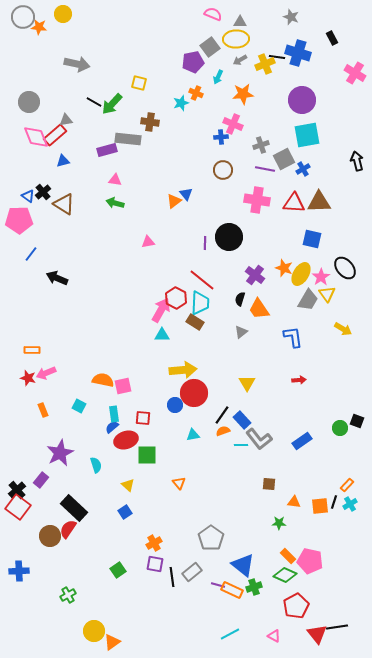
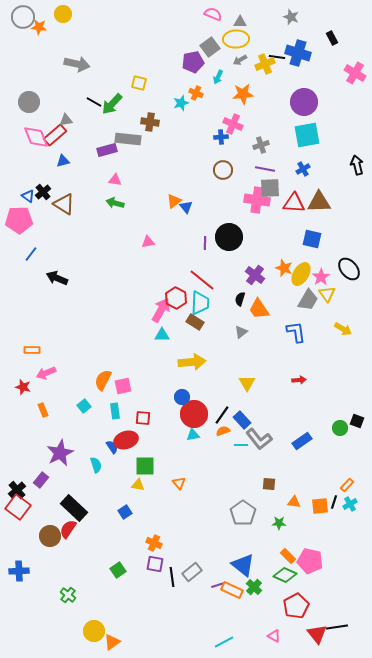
purple circle at (302, 100): moved 2 px right, 2 px down
gray square at (284, 159): moved 14 px left, 29 px down; rotated 25 degrees clockwise
black arrow at (357, 161): moved 4 px down
blue triangle at (186, 194): moved 13 px down
black ellipse at (345, 268): moved 4 px right, 1 px down
blue L-shape at (293, 337): moved 3 px right, 5 px up
yellow arrow at (183, 370): moved 9 px right, 8 px up
red star at (28, 378): moved 5 px left, 9 px down
orange semicircle at (103, 380): rotated 75 degrees counterclockwise
red circle at (194, 393): moved 21 px down
blue circle at (175, 405): moved 7 px right, 8 px up
cyan square at (79, 406): moved 5 px right; rotated 24 degrees clockwise
cyan rectangle at (114, 414): moved 1 px right, 3 px up
blue semicircle at (112, 427): moved 20 px down; rotated 96 degrees clockwise
green square at (147, 455): moved 2 px left, 11 px down
yellow triangle at (128, 485): moved 10 px right; rotated 32 degrees counterclockwise
gray pentagon at (211, 538): moved 32 px right, 25 px up
orange cross at (154, 543): rotated 35 degrees counterclockwise
purple line at (218, 585): rotated 32 degrees counterclockwise
green cross at (254, 587): rotated 28 degrees counterclockwise
green cross at (68, 595): rotated 21 degrees counterclockwise
cyan line at (230, 634): moved 6 px left, 8 px down
